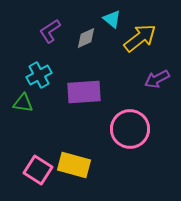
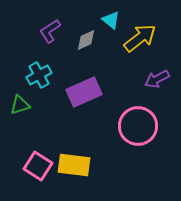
cyan triangle: moved 1 px left, 1 px down
gray diamond: moved 2 px down
purple rectangle: rotated 20 degrees counterclockwise
green triangle: moved 3 px left, 2 px down; rotated 25 degrees counterclockwise
pink circle: moved 8 px right, 3 px up
yellow rectangle: rotated 8 degrees counterclockwise
pink square: moved 4 px up
